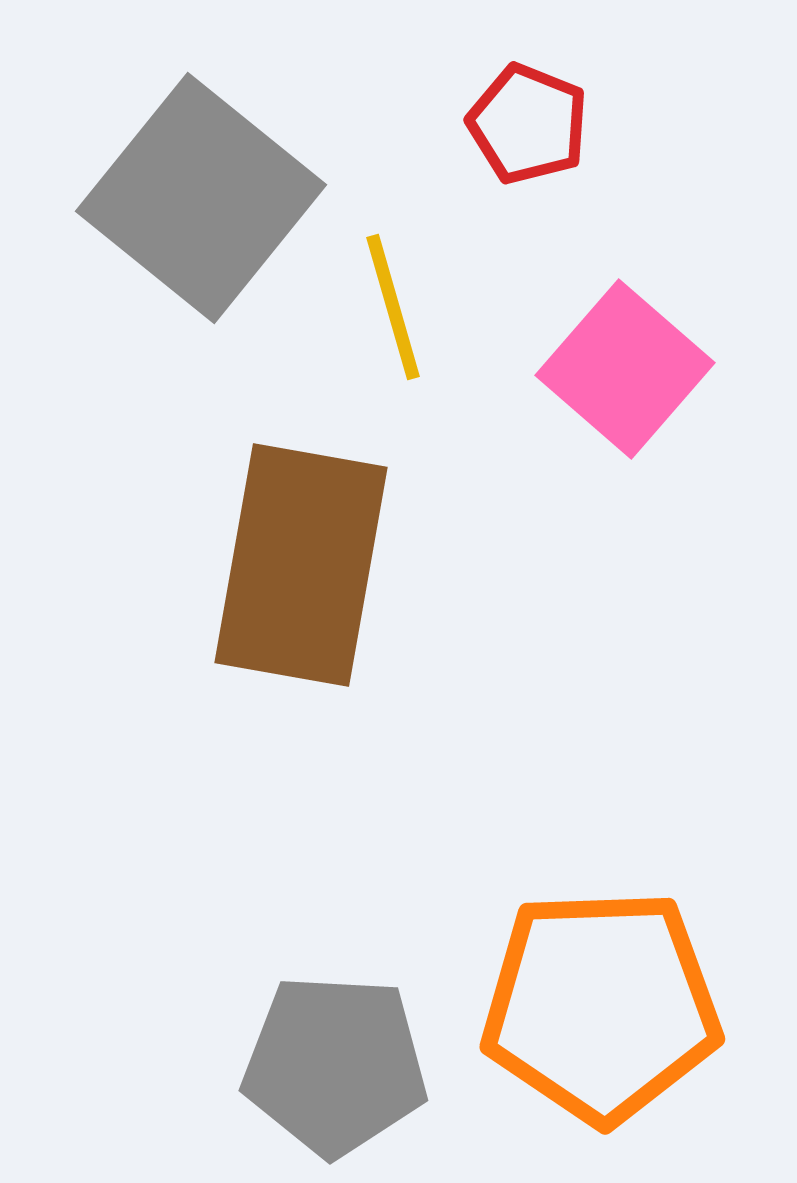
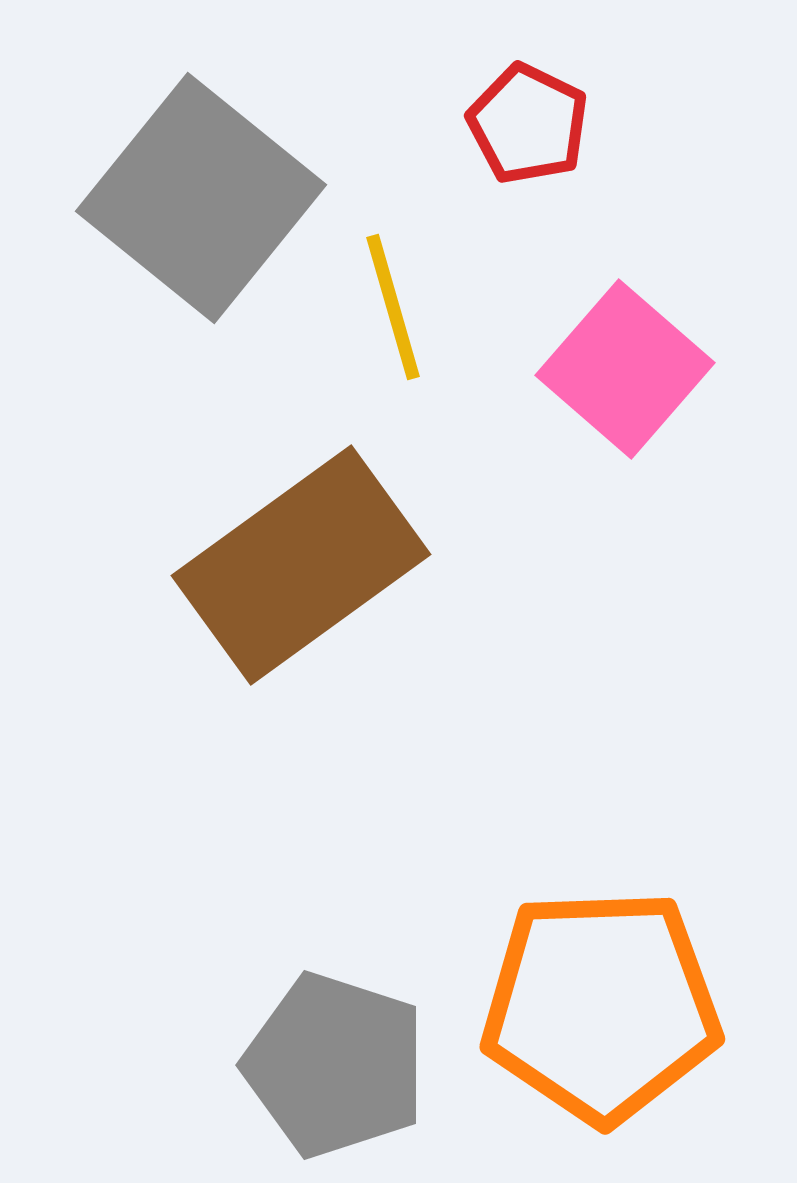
red pentagon: rotated 4 degrees clockwise
brown rectangle: rotated 44 degrees clockwise
gray pentagon: rotated 15 degrees clockwise
